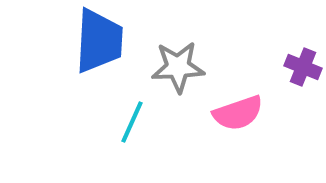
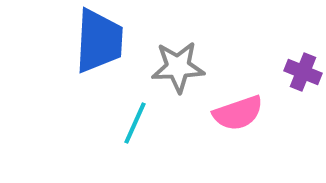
purple cross: moved 5 px down
cyan line: moved 3 px right, 1 px down
